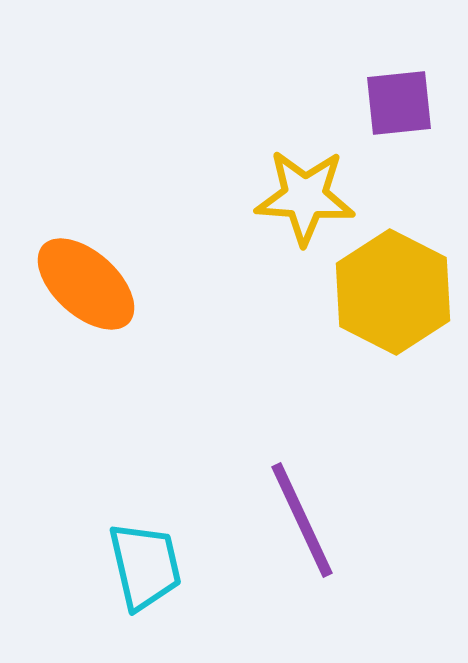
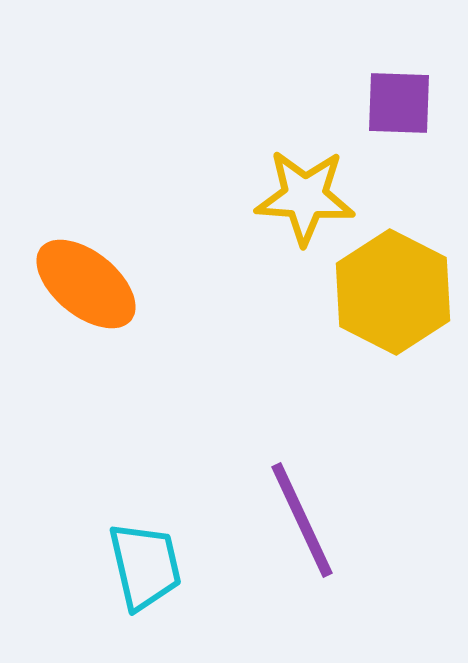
purple square: rotated 8 degrees clockwise
orange ellipse: rotated 3 degrees counterclockwise
